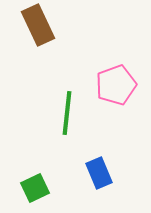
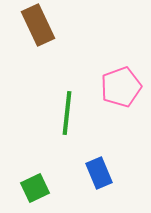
pink pentagon: moved 5 px right, 2 px down
